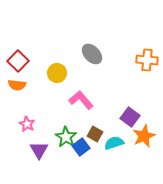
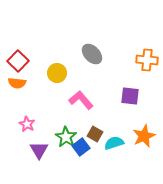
orange semicircle: moved 2 px up
purple square: moved 21 px up; rotated 30 degrees counterclockwise
